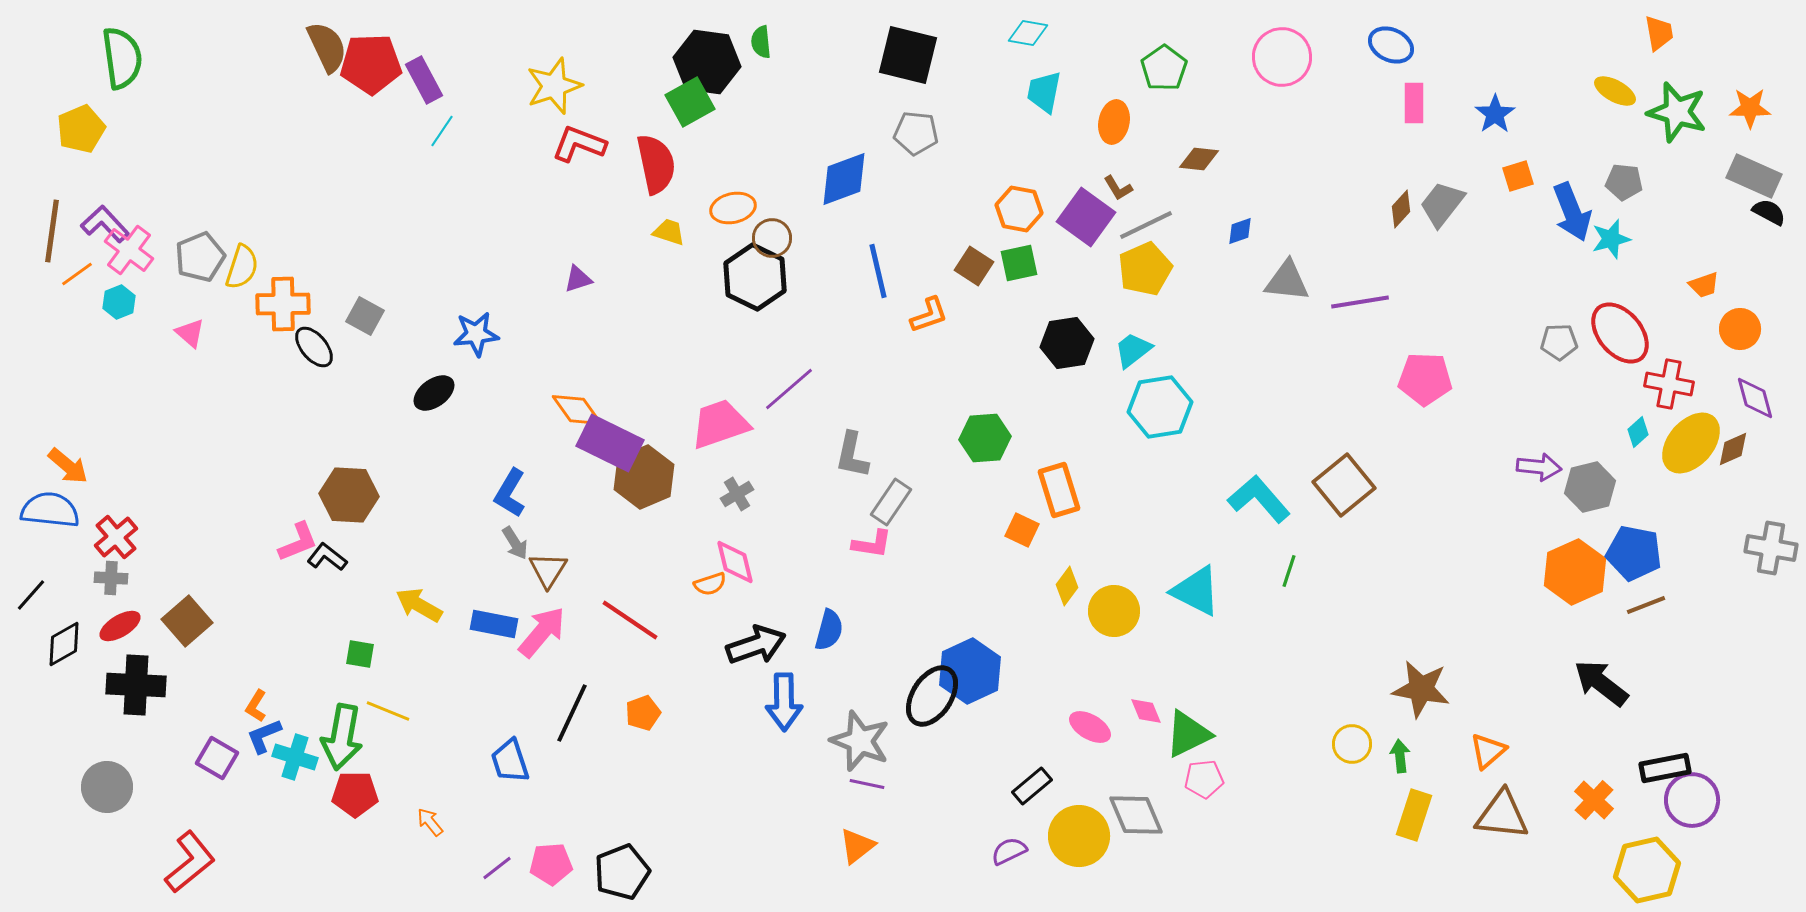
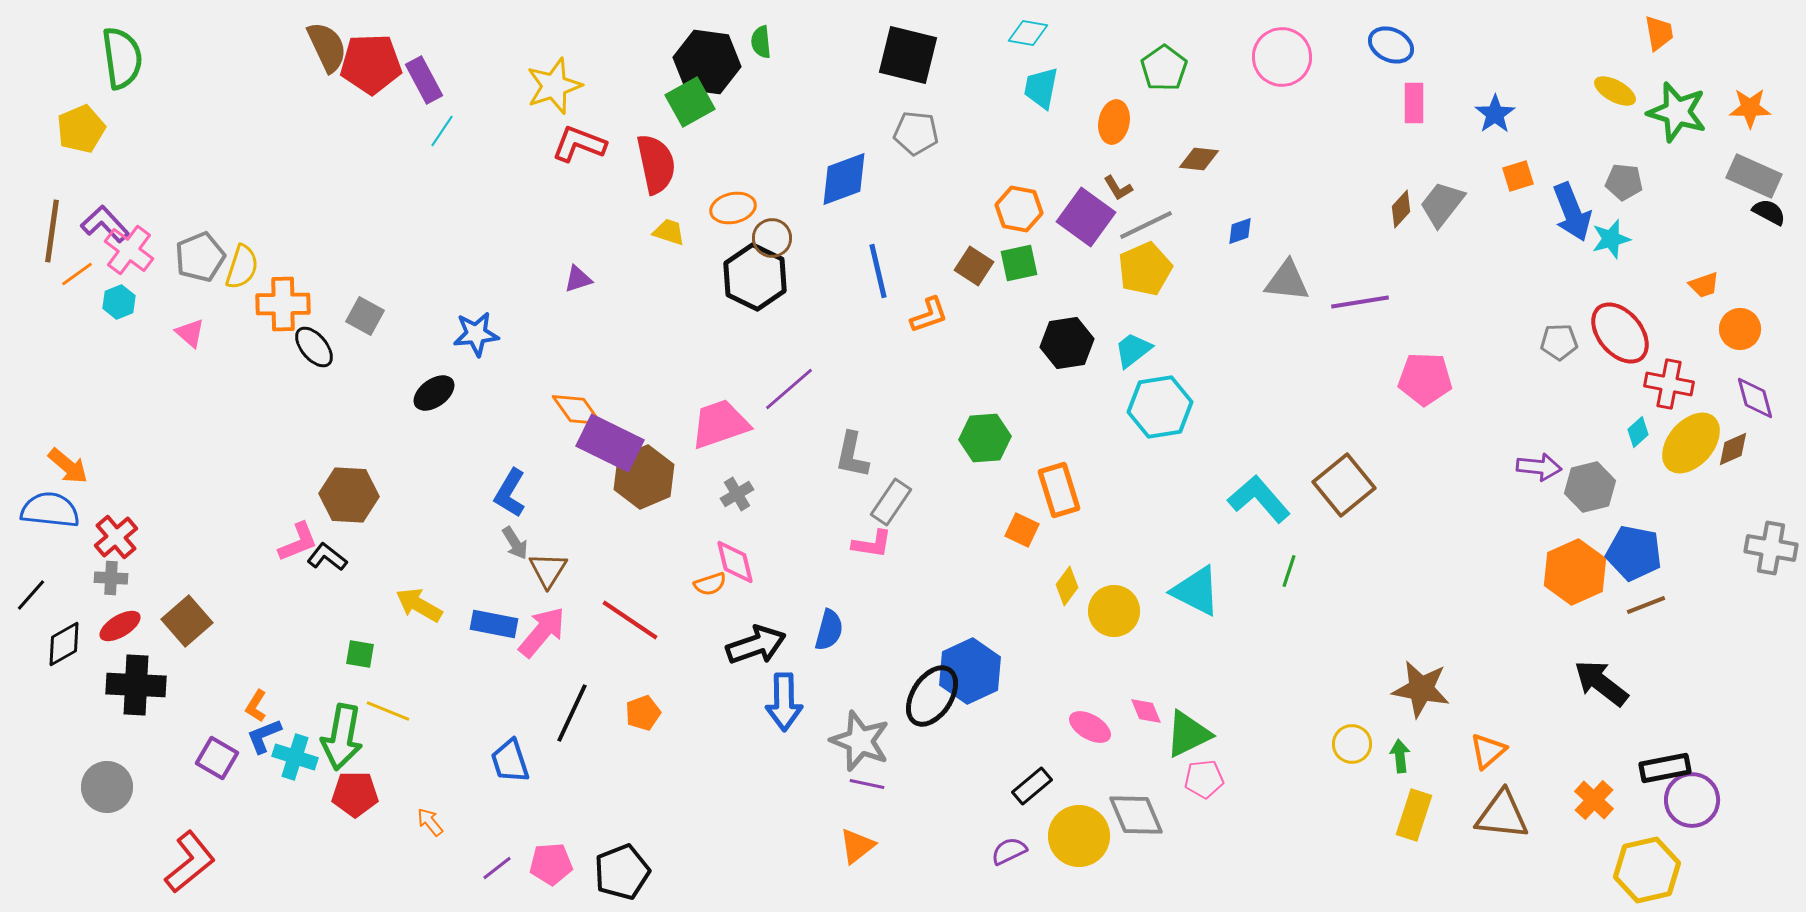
cyan trapezoid at (1044, 92): moved 3 px left, 4 px up
